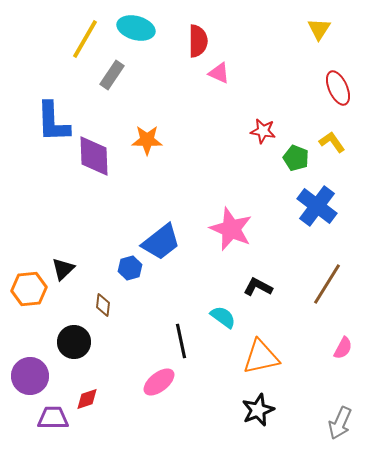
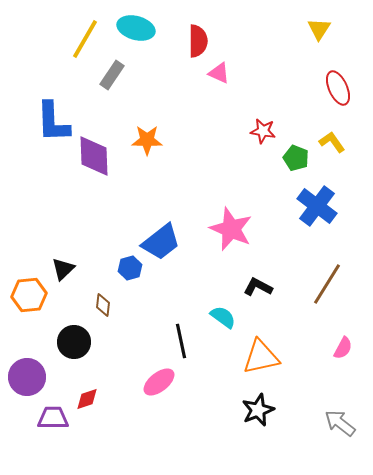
orange hexagon: moved 6 px down
purple circle: moved 3 px left, 1 px down
gray arrow: rotated 104 degrees clockwise
